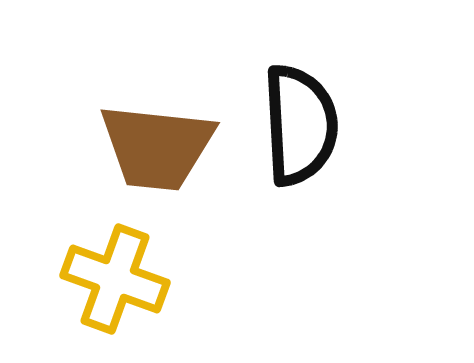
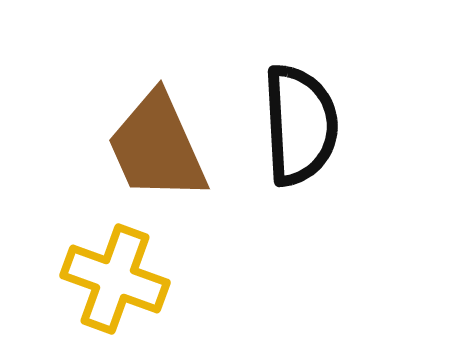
brown trapezoid: rotated 60 degrees clockwise
